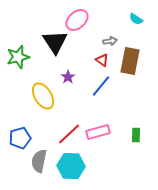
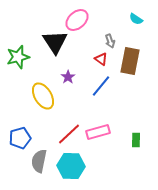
gray arrow: rotated 80 degrees clockwise
red triangle: moved 1 px left, 1 px up
green rectangle: moved 5 px down
